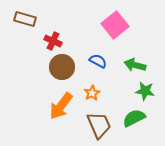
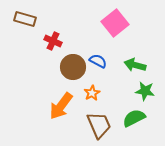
pink square: moved 2 px up
brown circle: moved 11 px right
